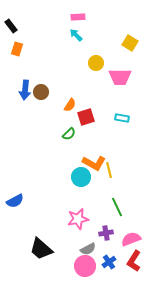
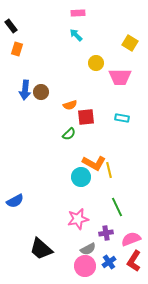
pink rectangle: moved 4 px up
orange semicircle: rotated 40 degrees clockwise
red square: rotated 12 degrees clockwise
